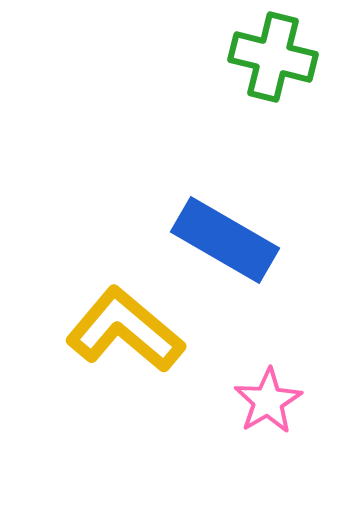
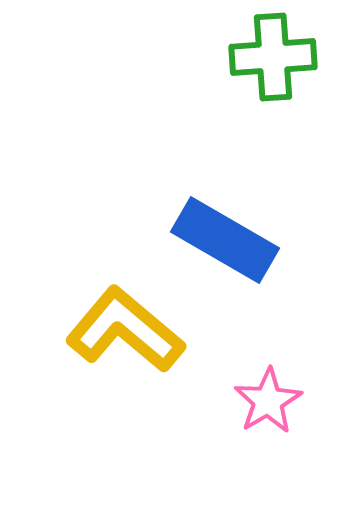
green cross: rotated 18 degrees counterclockwise
